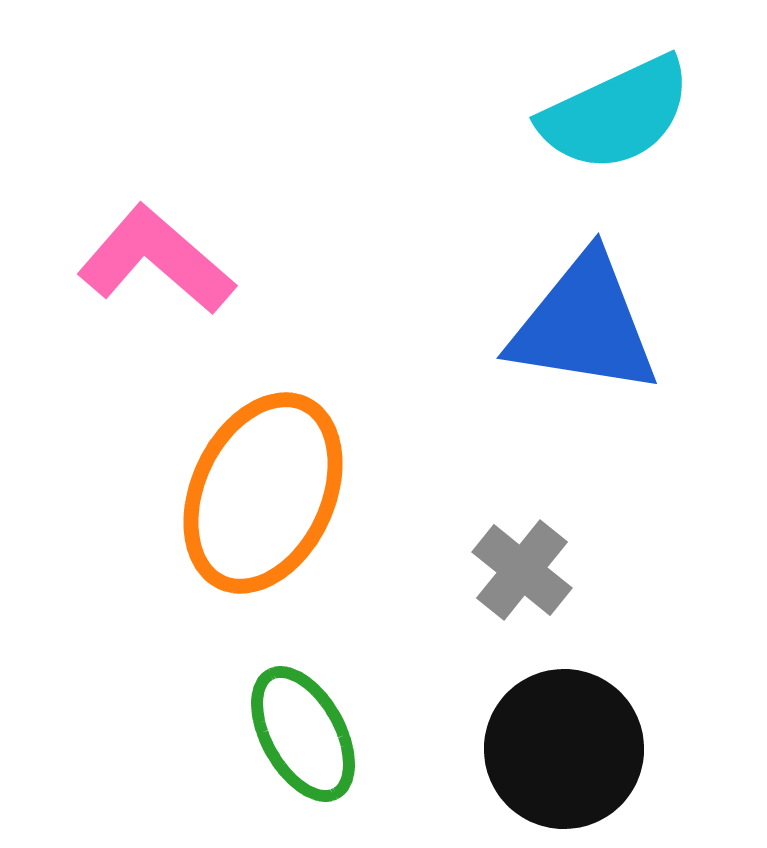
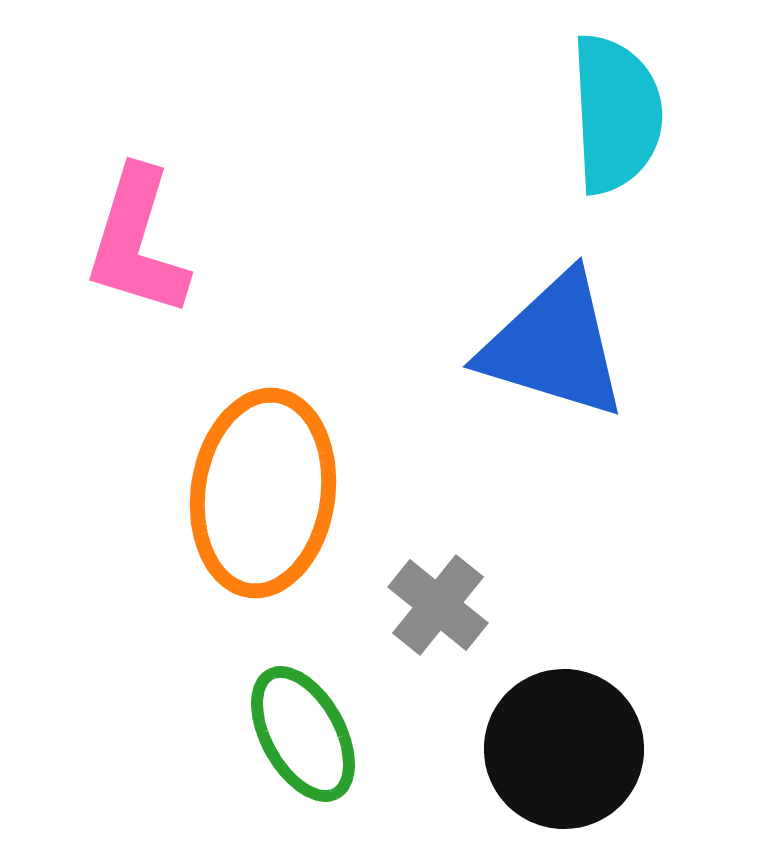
cyan semicircle: rotated 68 degrees counterclockwise
pink L-shape: moved 19 px left, 18 px up; rotated 114 degrees counterclockwise
blue triangle: moved 30 px left, 21 px down; rotated 8 degrees clockwise
orange ellipse: rotated 17 degrees counterclockwise
gray cross: moved 84 px left, 35 px down
